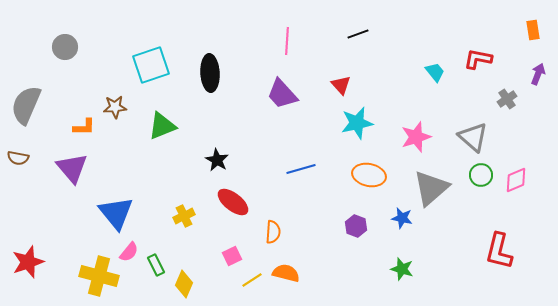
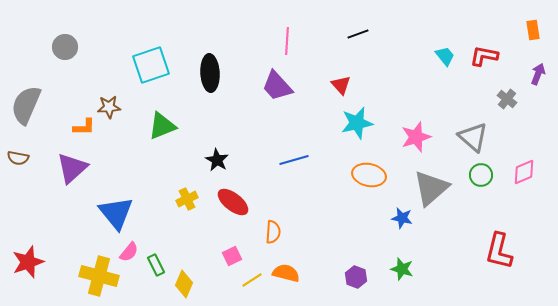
red L-shape at (478, 59): moved 6 px right, 3 px up
cyan trapezoid at (435, 72): moved 10 px right, 16 px up
purple trapezoid at (282, 94): moved 5 px left, 8 px up
gray cross at (507, 99): rotated 18 degrees counterclockwise
brown star at (115, 107): moved 6 px left
purple triangle at (72, 168): rotated 28 degrees clockwise
blue line at (301, 169): moved 7 px left, 9 px up
pink diamond at (516, 180): moved 8 px right, 8 px up
yellow cross at (184, 216): moved 3 px right, 17 px up
purple hexagon at (356, 226): moved 51 px down
